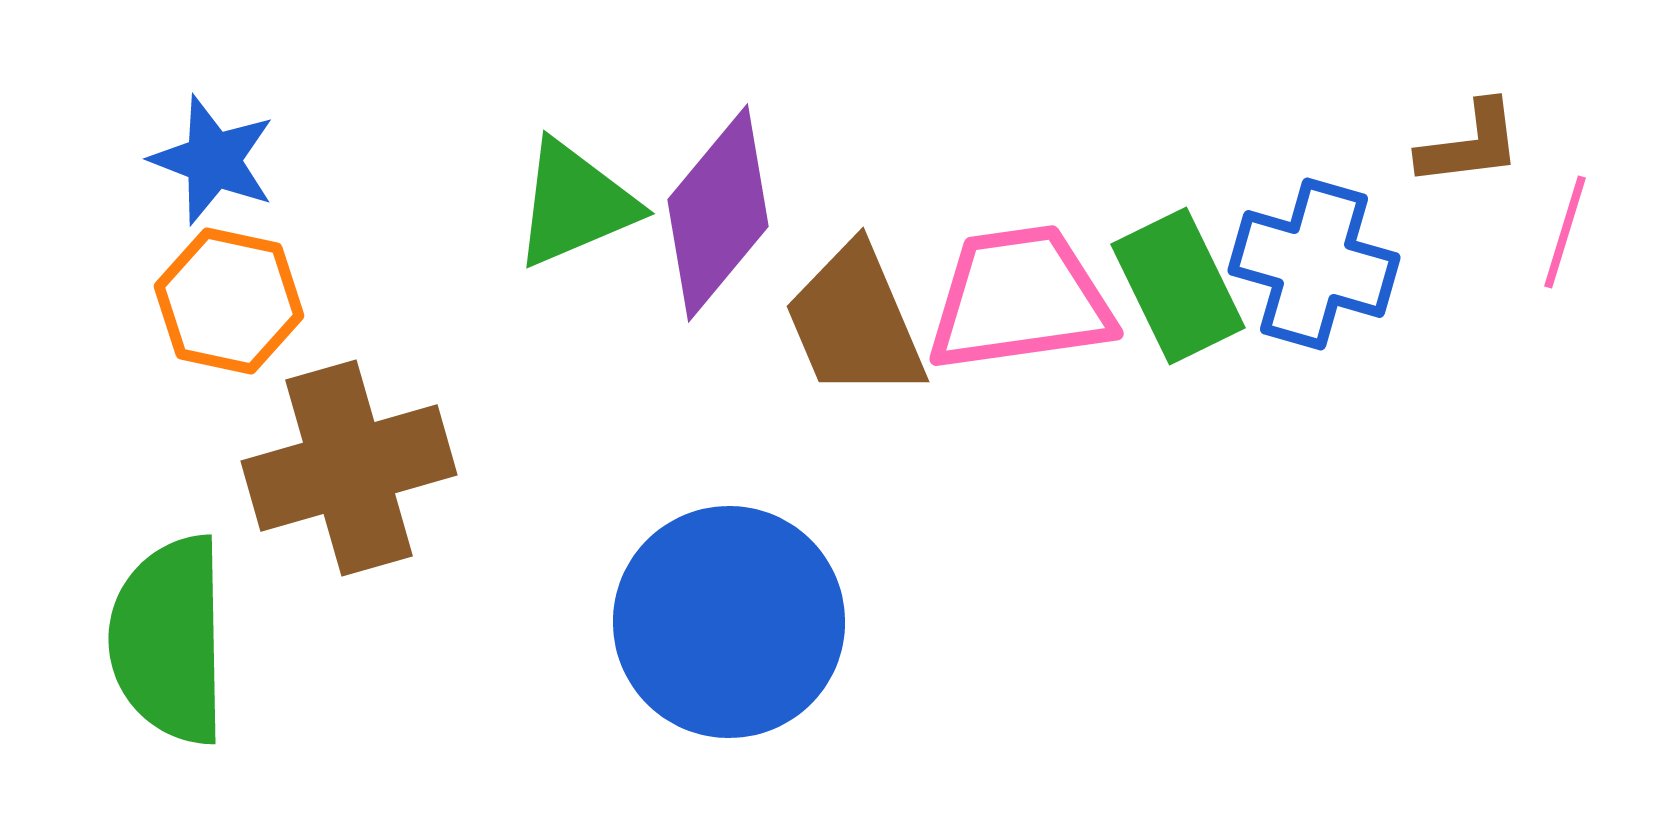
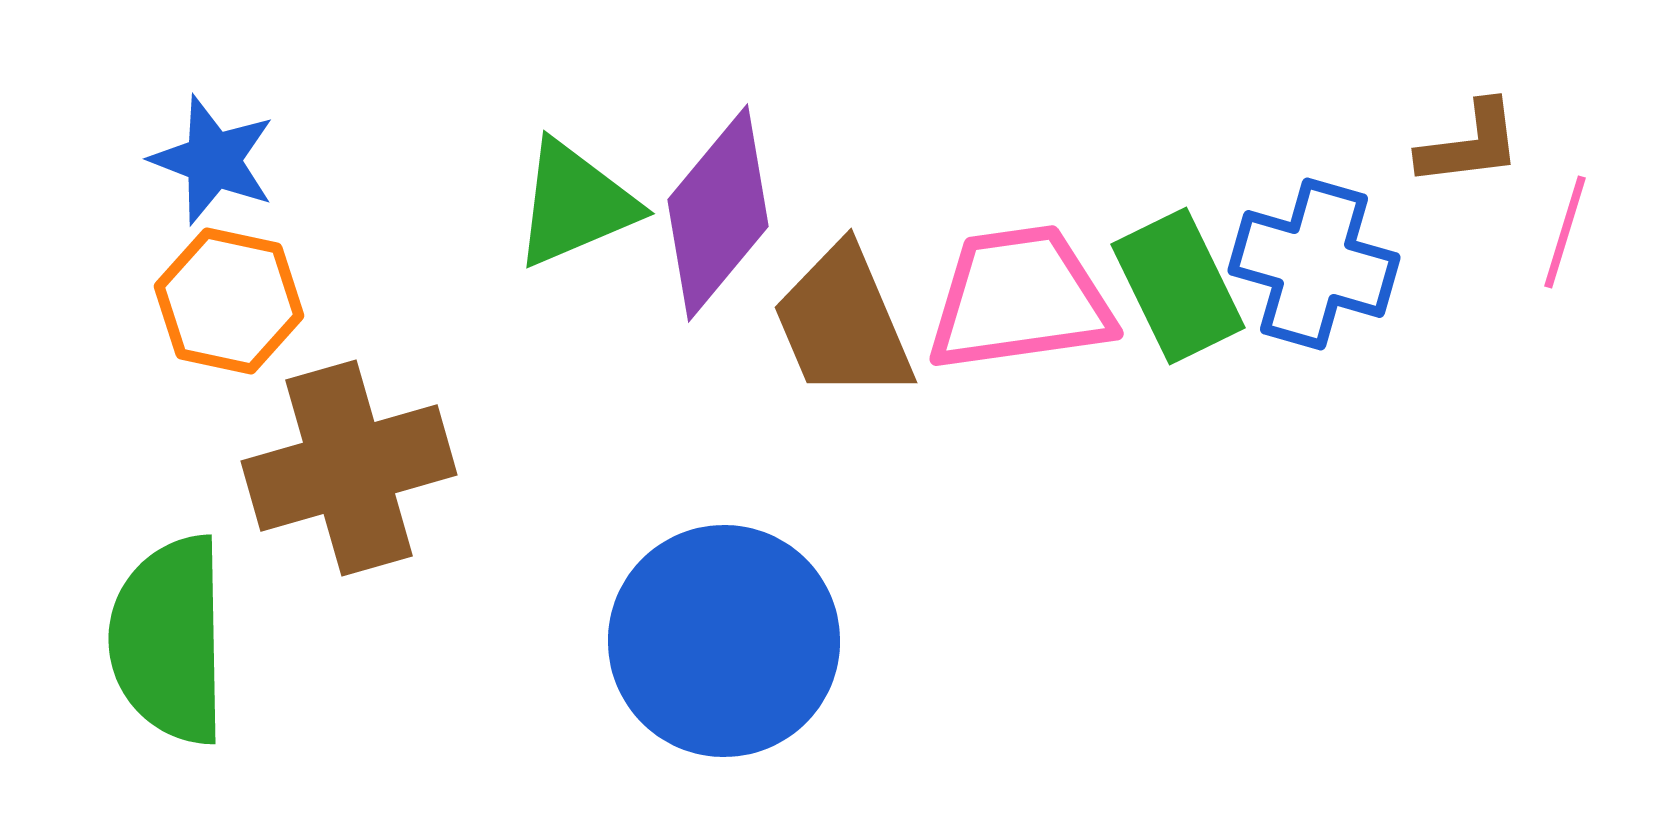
brown trapezoid: moved 12 px left, 1 px down
blue circle: moved 5 px left, 19 px down
